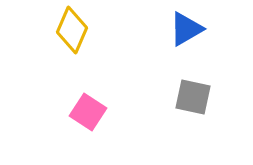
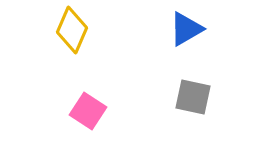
pink square: moved 1 px up
